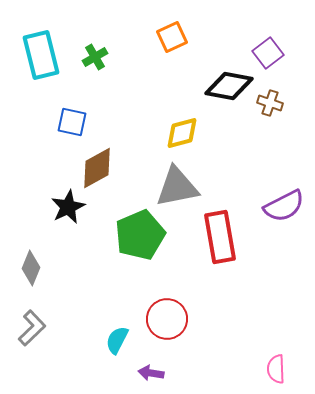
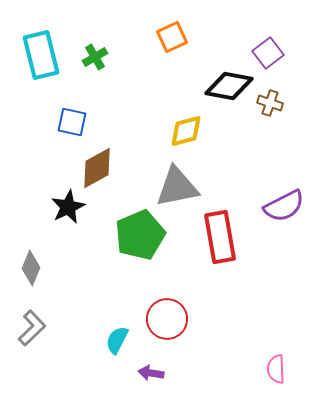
yellow diamond: moved 4 px right, 2 px up
